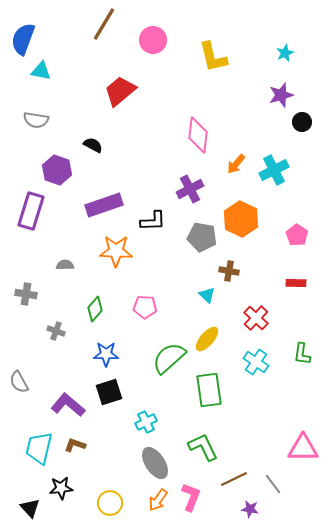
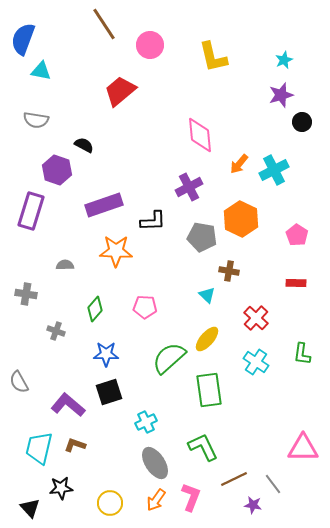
brown line at (104, 24): rotated 64 degrees counterclockwise
pink circle at (153, 40): moved 3 px left, 5 px down
cyan star at (285, 53): moved 1 px left, 7 px down
pink diamond at (198, 135): moved 2 px right; rotated 12 degrees counterclockwise
black semicircle at (93, 145): moved 9 px left
orange arrow at (236, 164): moved 3 px right
purple cross at (190, 189): moved 1 px left, 2 px up
orange arrow at (158, 500): moved 2 px left
purple star at (250, 509): moved 3 px right, 4 px up
